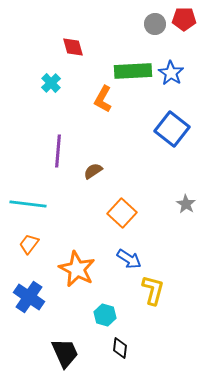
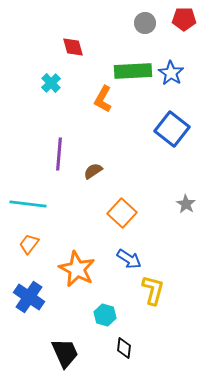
gray circle: moved 10 px left, 1 px up
purple line: moved 1 px right, 3 px down
black diamond: moved 4 px right
